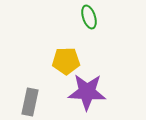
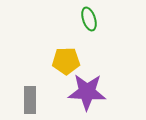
green ellipse: moved 2 px down
gray rectangle: moved 2 px up; rotated 12 degrees counterclockwise
